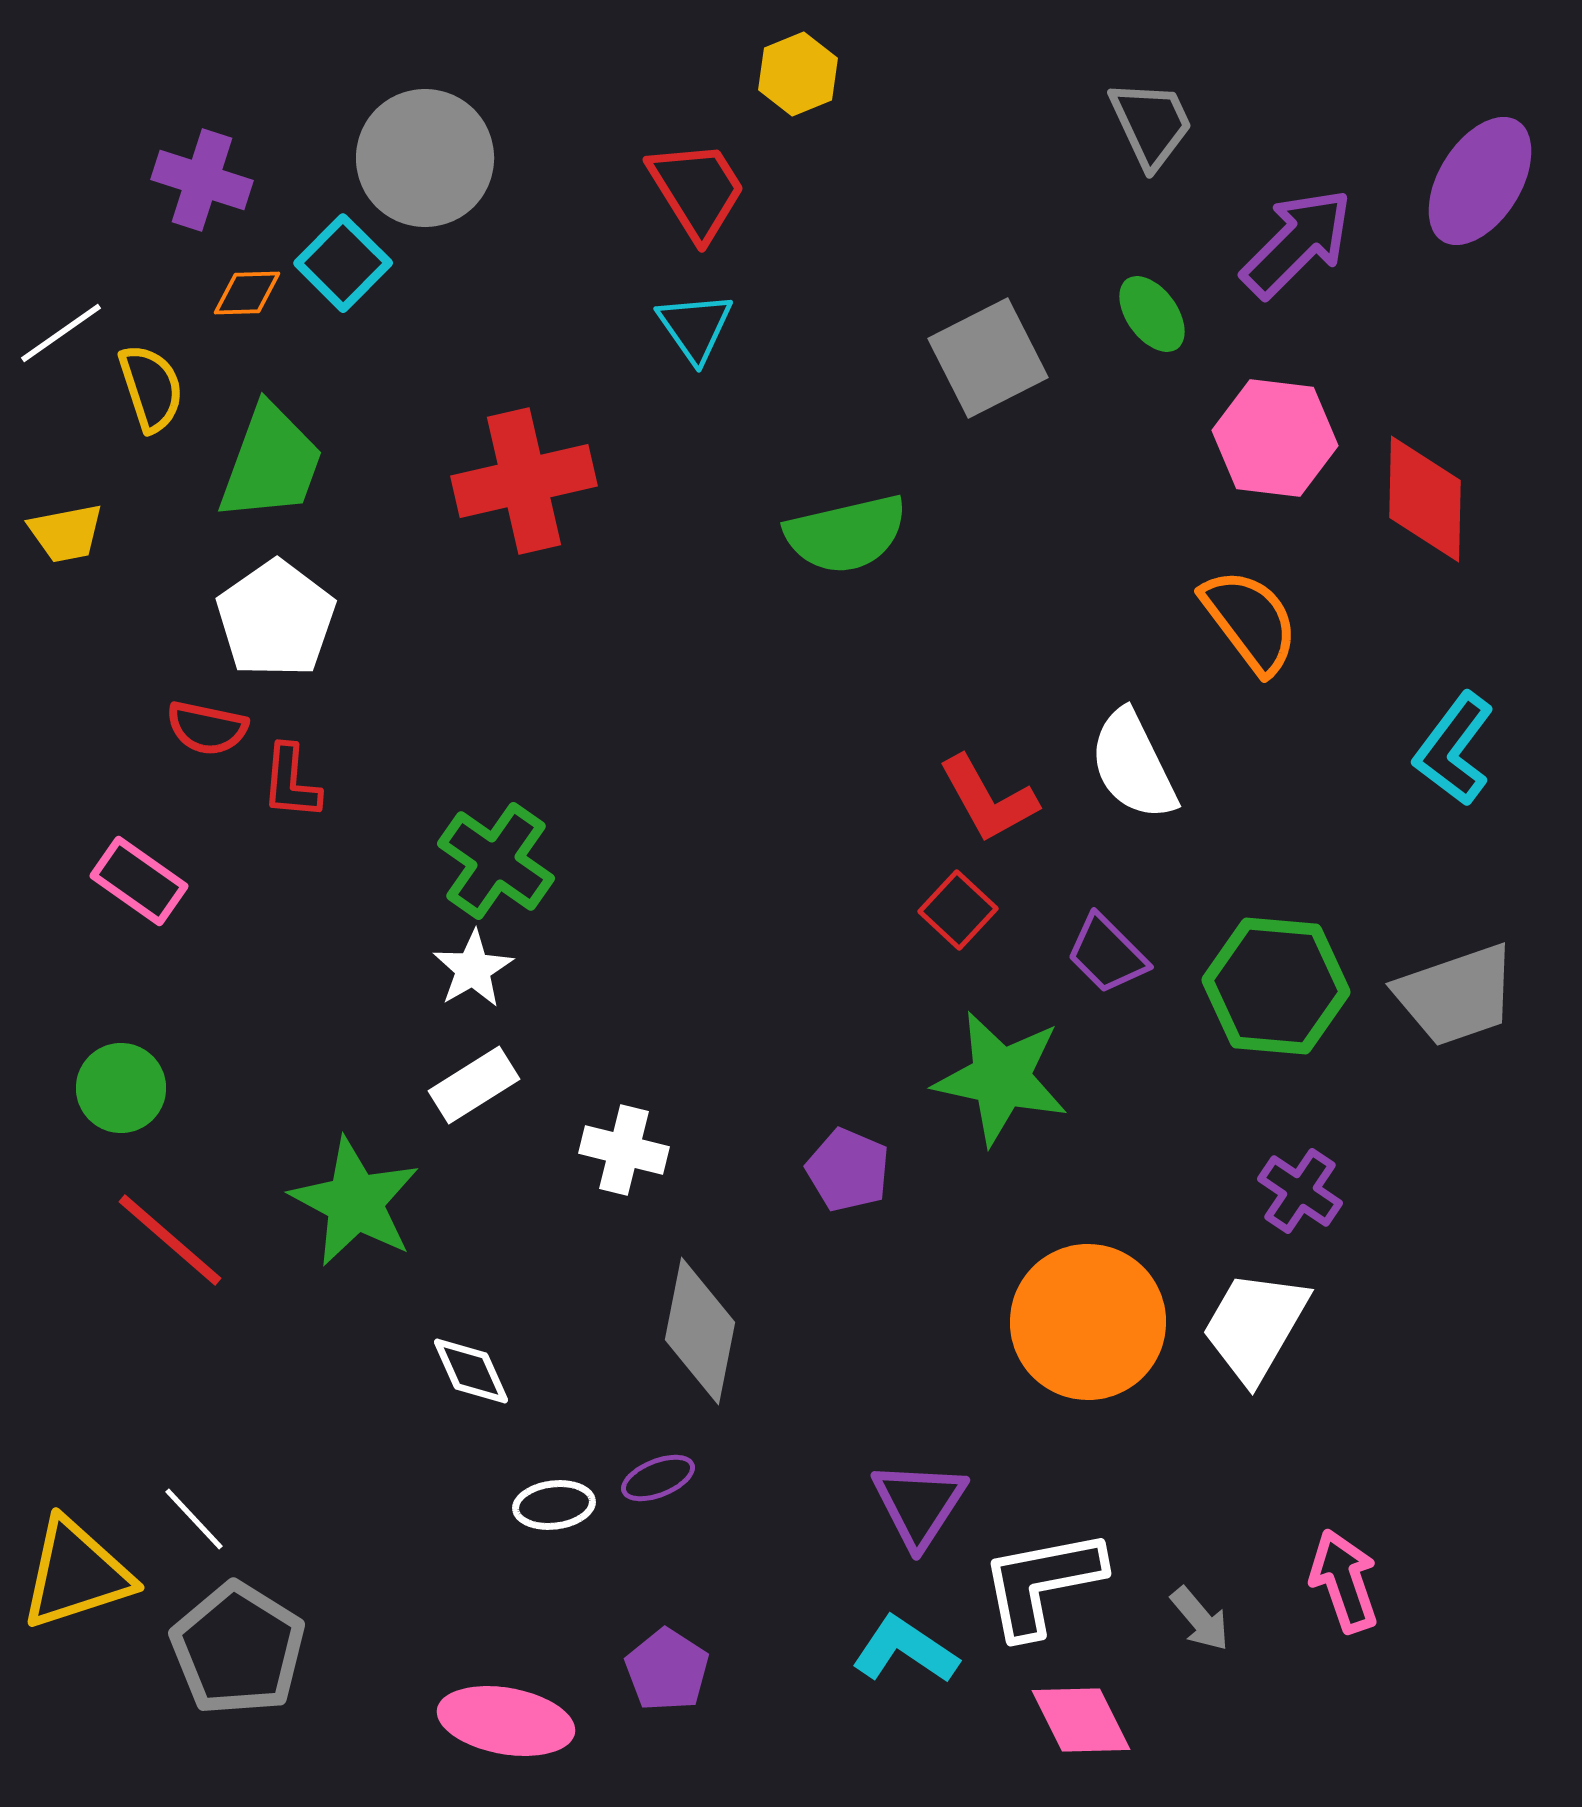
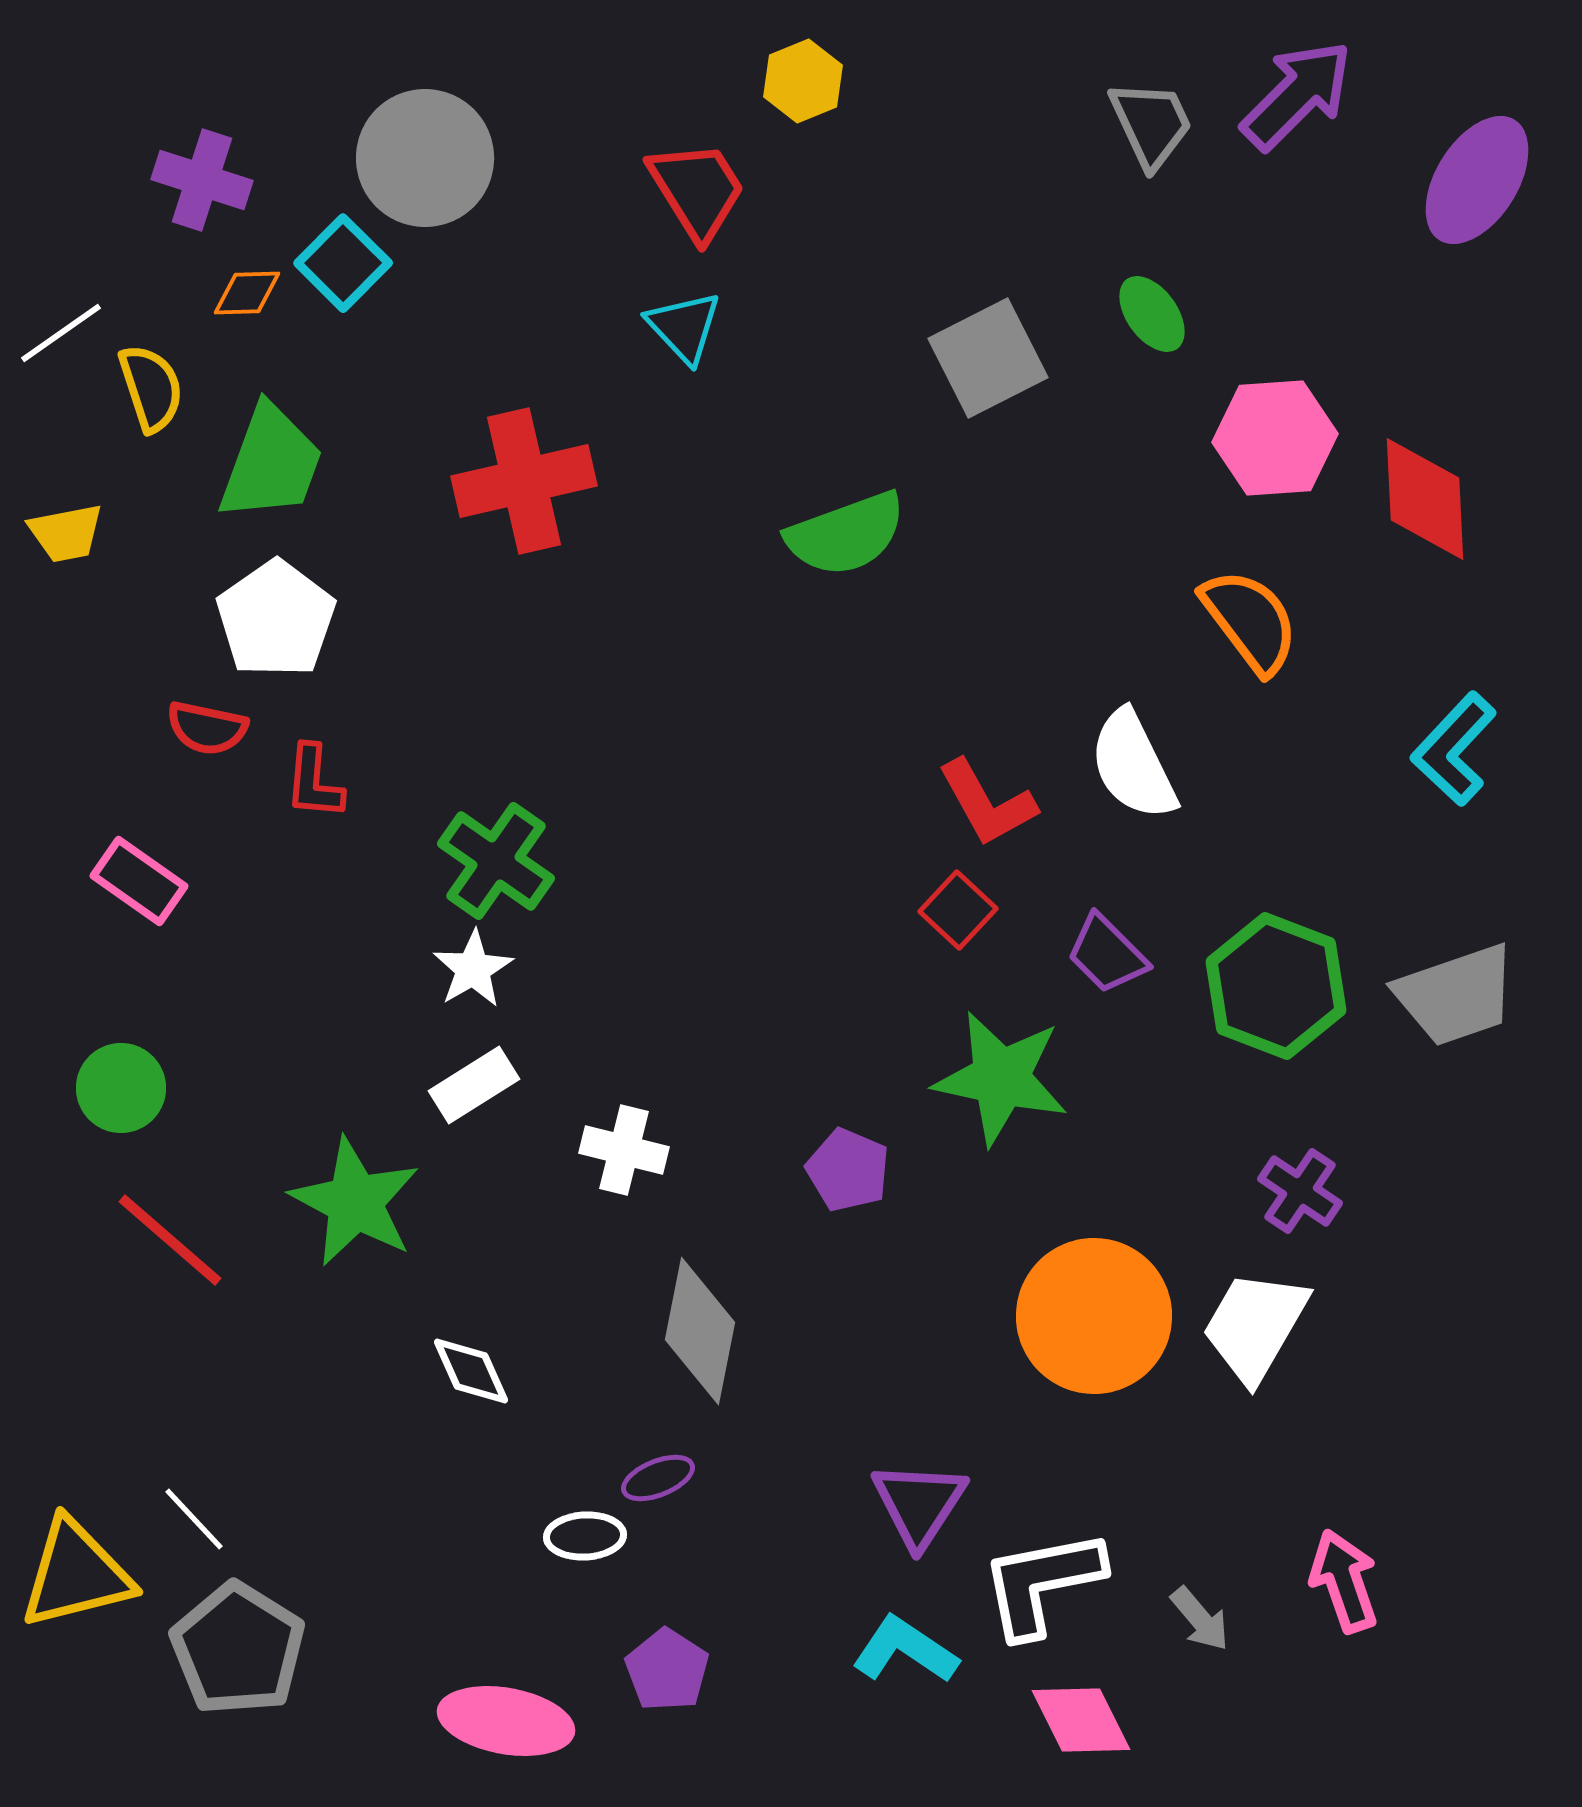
yellow hexagon at (798, 74): moved 5 px right, 7 px down
purple ellipse at (1480, 181): moved 3 px left, 1 px up
purple arrow at (1297, 243): moved 148 px up
cyan triangle at (695, 327): moved 11 px left; rotated 8 degrees counterclockwise
pink hexagon at (1275, 438): rotated 11 degrees counterclockwise
red diamond at (1425, 499): rotated 4 degrees counterclockwise
green semicircle at (846, 534): rotated 7 degrees counterclockwise
cyan L-shape at (1454, 749): rotated 6 degrees clockwise
red L-shape at (291, 782): moved 23 px right
red L-shape at (988, 799): moved 1 px left, 4 px down
green hexagon at (1276, 986): rotated 16 degrees clockwise
orange circle at (1088, 1322): moved 6 px right, 6 px up
white ellipse at (554, 1505): moved 31 px right, 31 px down; rotated 4 degrees clockwise
yellow triangle at (76, 1574): rotated 4 degrees clockwise
